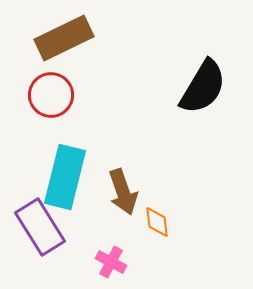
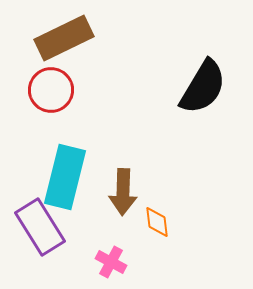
red circle: moved 5 px up
brown arrow: rotated 21 degrees clockwise
